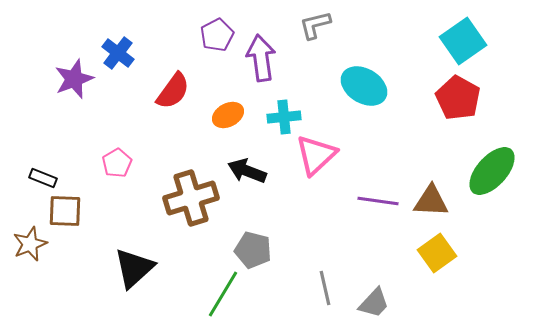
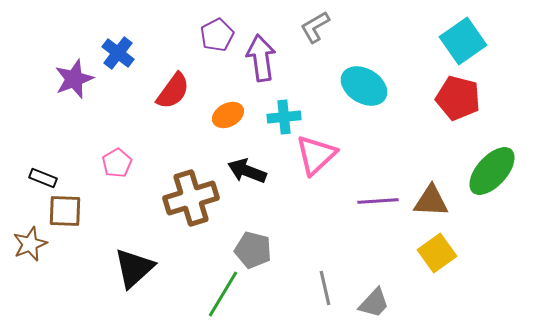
gray L-shape: moved 2 px down; rotated 16 degrees counterclockwise
red pentagon: rotated 15 degrees counterclockwise
purple line: rotated 12 degrees counterclockwise
